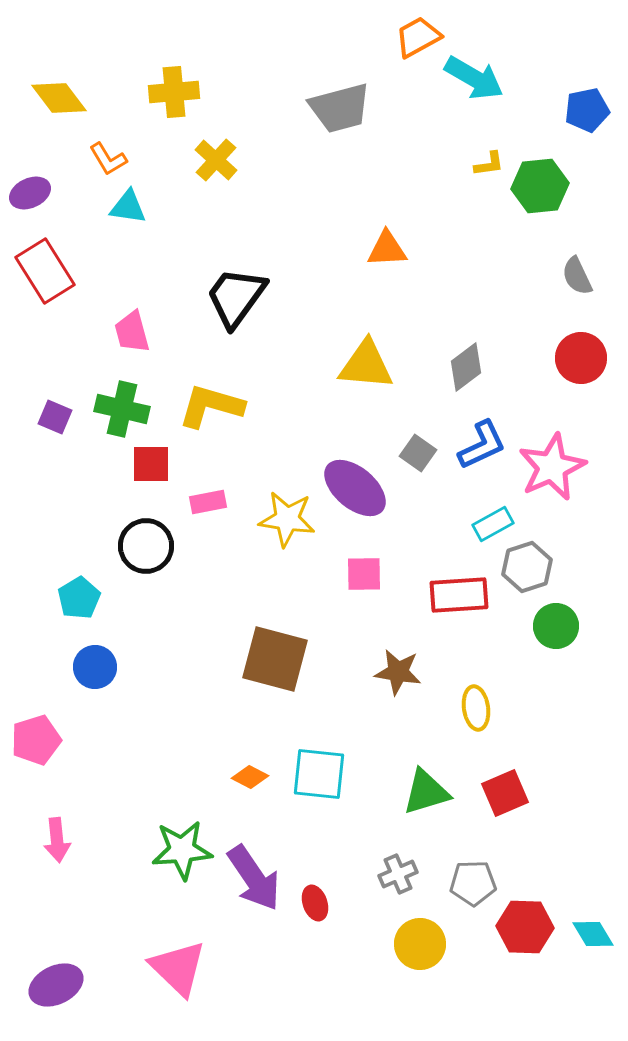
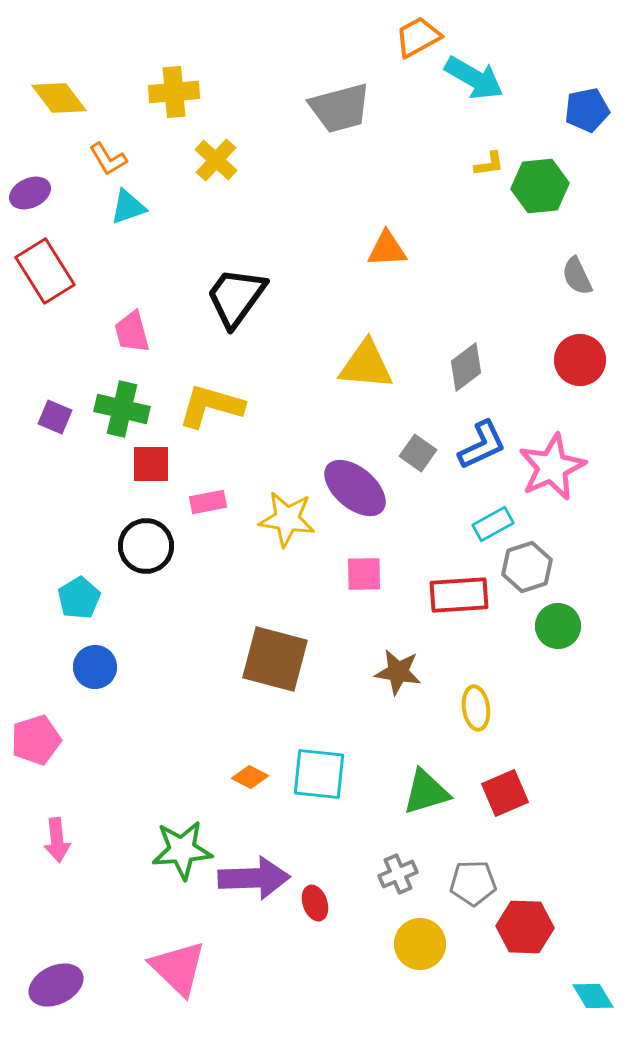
cyan triangle at (128, 207): rotated 27 degrees counterclockwise
red circle at (581, 358): moved 1 px left, 2 px down
green circle at (556, 626): moved 2 px right
purple arrow at (254, 878): rotated 58 degrees counterclockwise
cyan diamond at (593, 934): moved 62 px down
